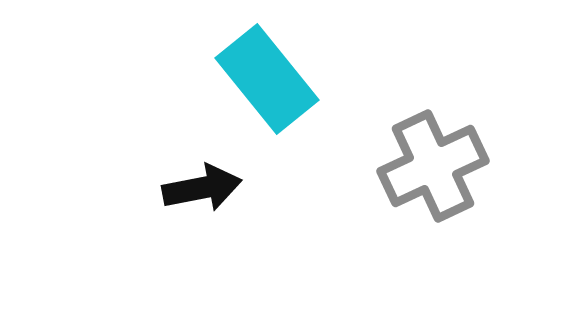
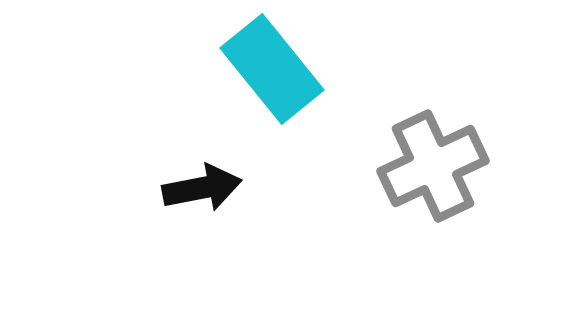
cyan rectangle: moved 5 px right, 10 px up
